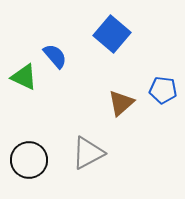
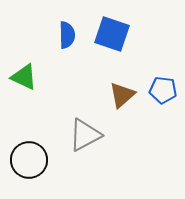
blue square: rotated 21 degrees counterclockwise
blue semicircle: moved 12 px right, 21 px up; rotated 40 degrees clockwise
brown triangle: moved 1 px right, 8 px up
gray triangle: moved 3 px left, 18 px up
